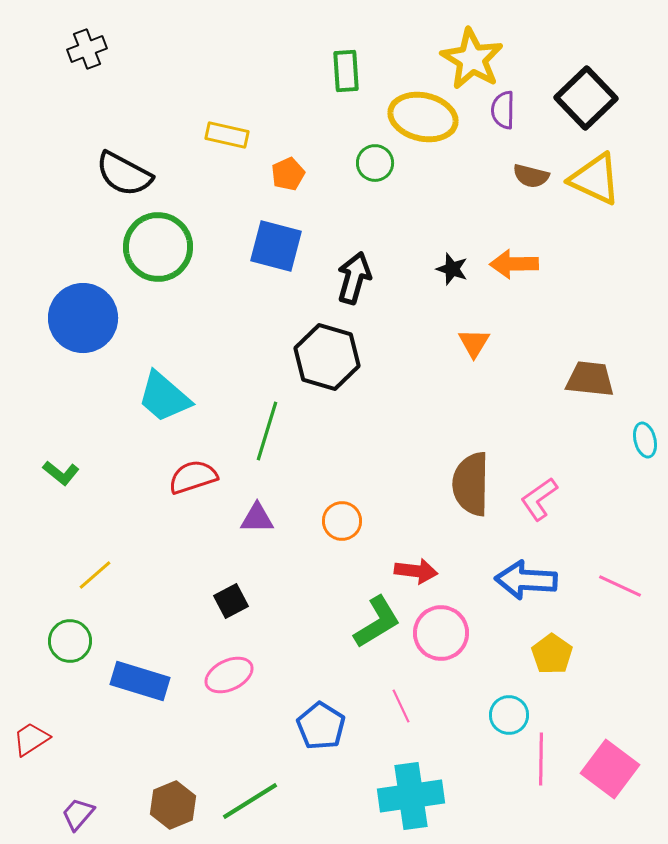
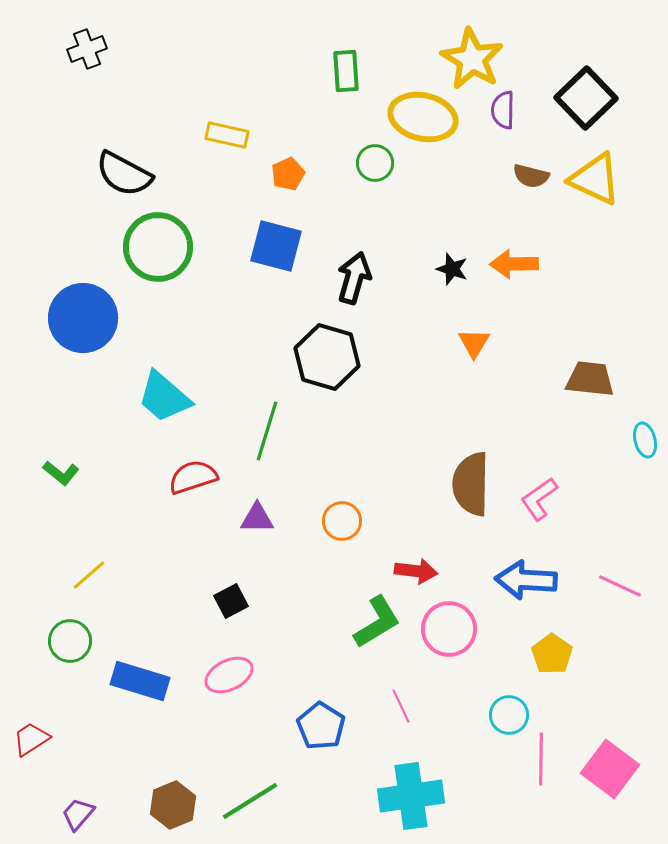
yellow line at (95, 575): moved 6 px left
pink circle at (441, 633): moved 8 px right, 4 px up
